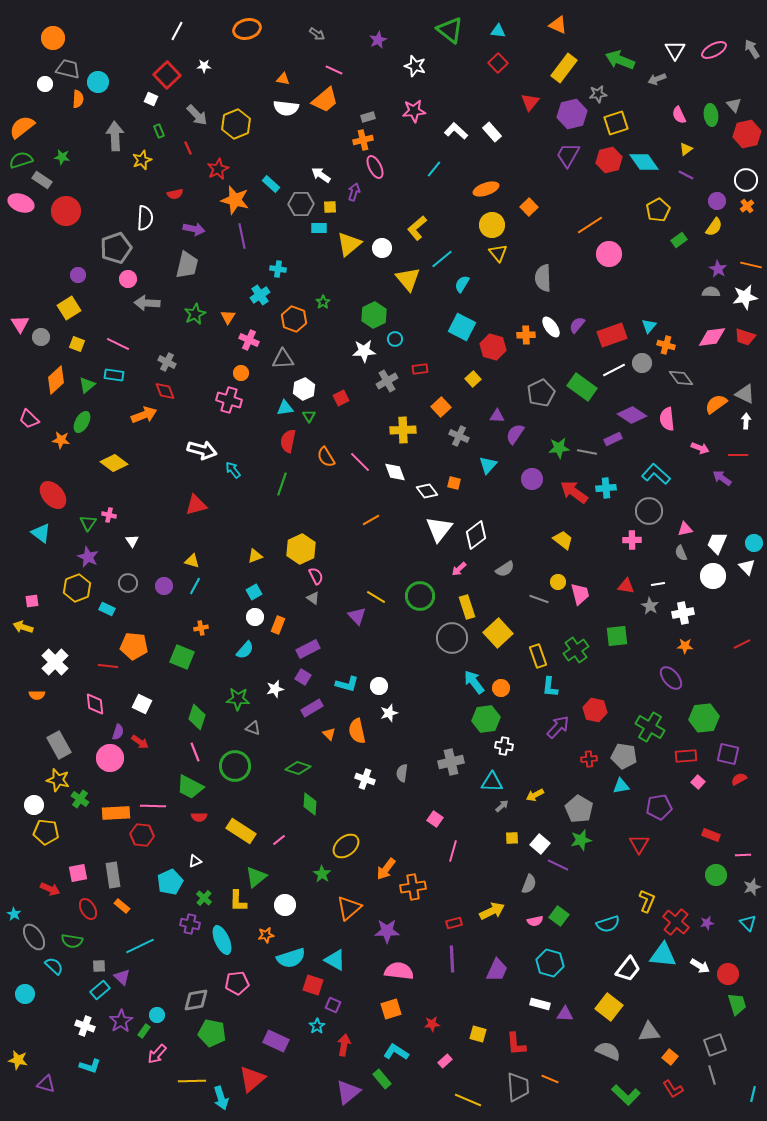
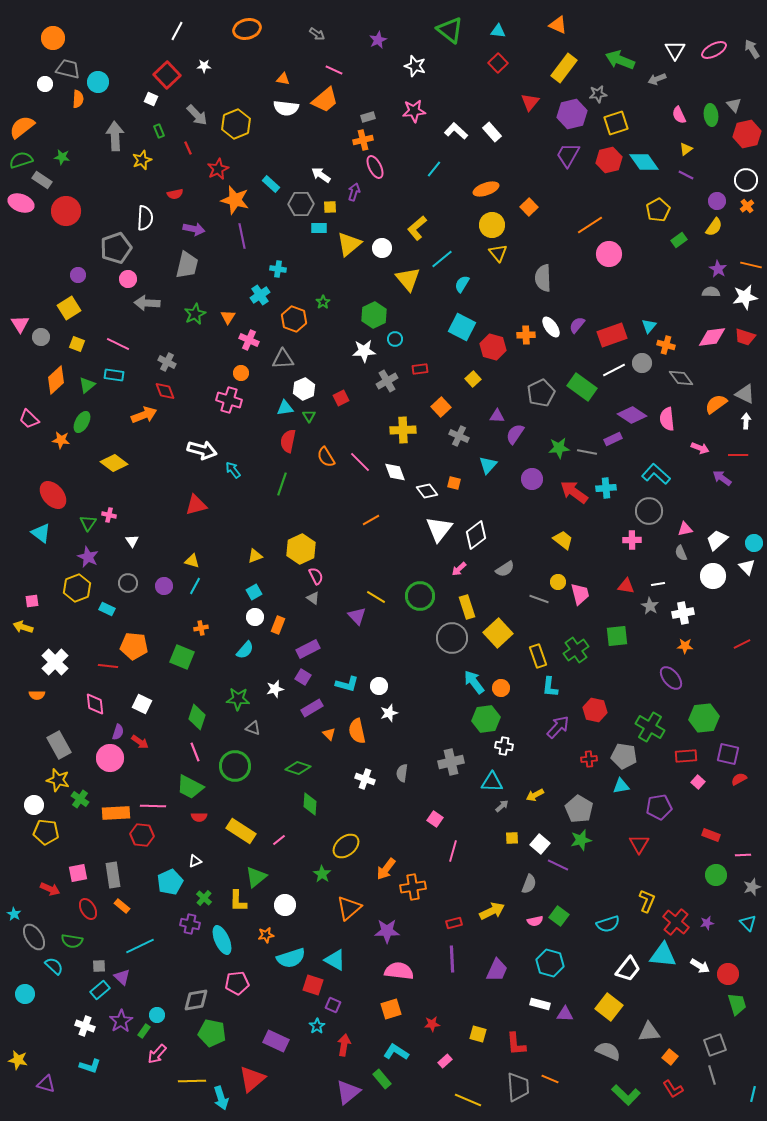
white trapezoid at (717, 543): moved 3 px up; rotated 25 degrees clockwise
